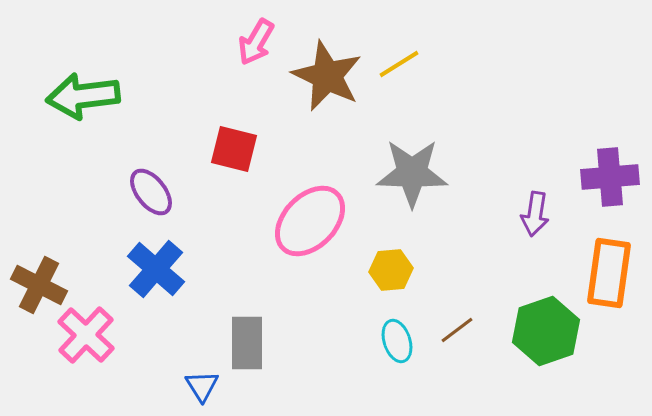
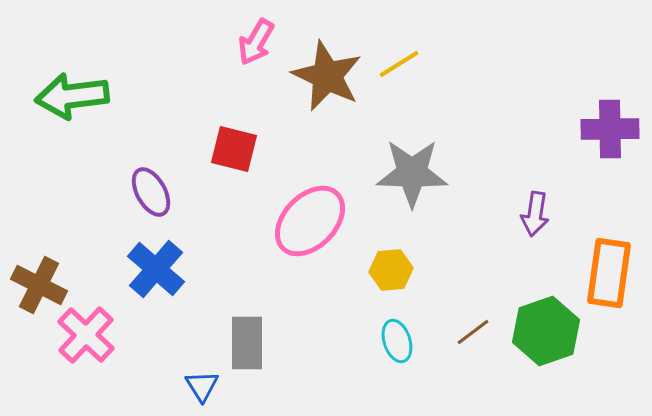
green arrow: moved 11 px left
purple cross: moved 48 px up; rotated 4 degrees clockwise
purple ellipse: rotated 9 degrees clockwise
brown line: moved 16 px right, 2 px down
